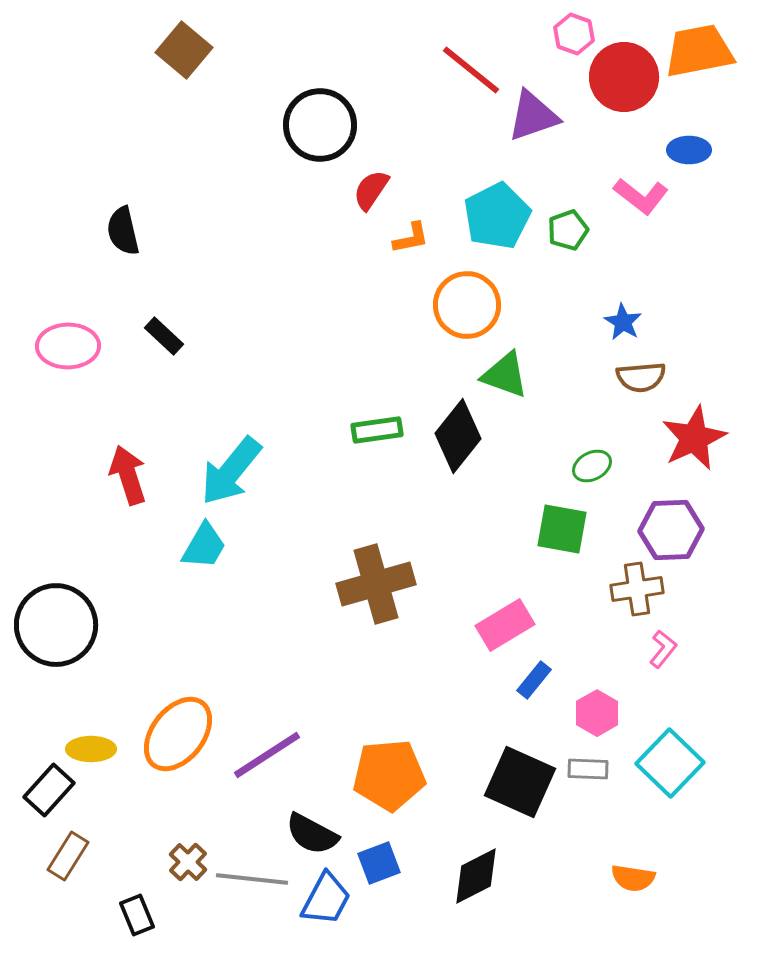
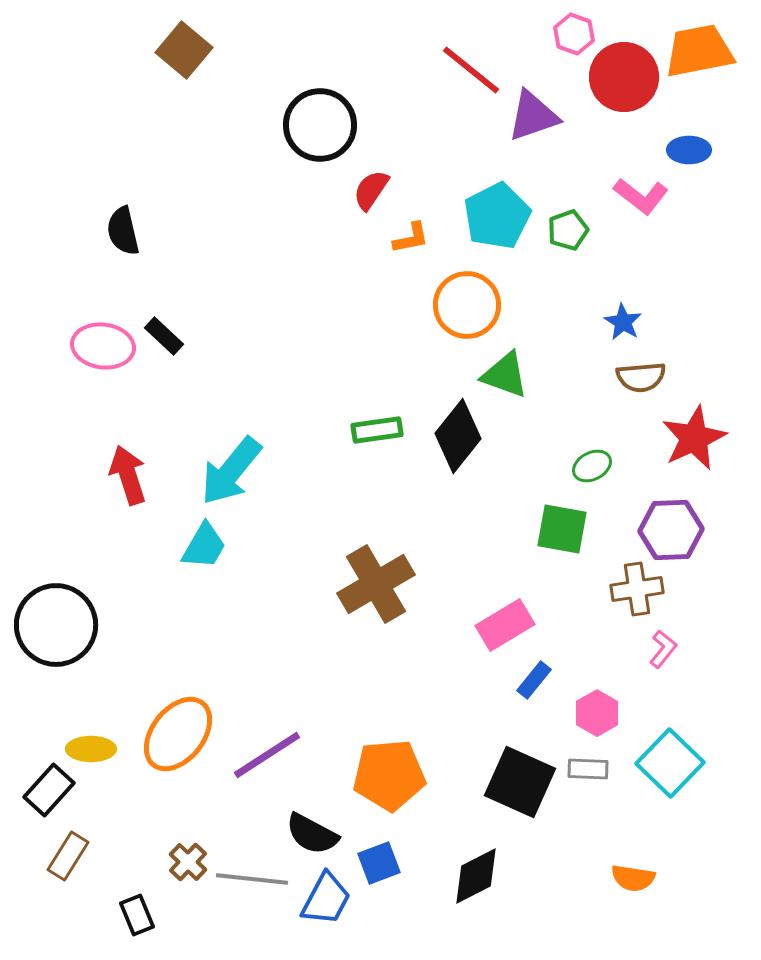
pink ellipse at (68, 346): moved 35 px right; rotated 8 degrees clockwise
brown cross at (376, 584): rotated 14 degrees counterclockwise
